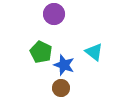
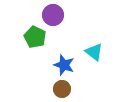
purple circle: moved 1 px left, 1 px down
green pentagon: moved 6 px left, 15 px up
brown circle: moved 1 px right, 1 px down
